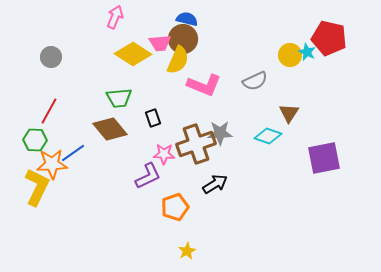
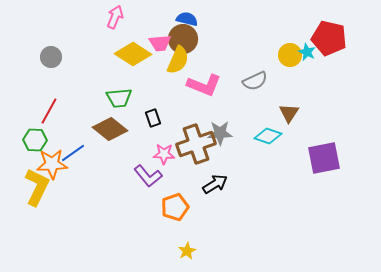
brown diamond: rotated 12 degrees counterclockwise
purple L-shape: rotated 76 degrees clockwise
